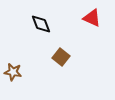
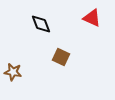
brown square: rotated 12 degrees counterclockwise
